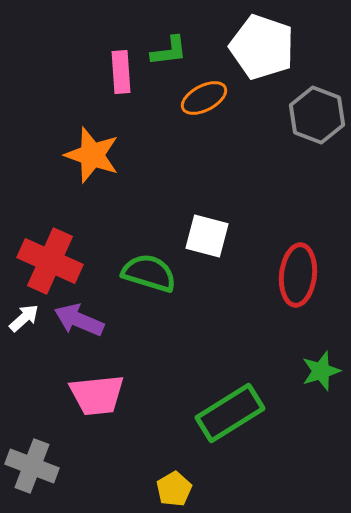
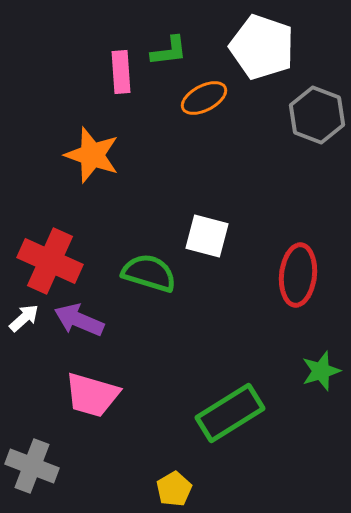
pink trapezoid: moved 5 px left; rotated 22 degrees clockwise
